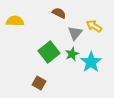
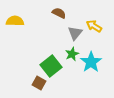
green square: moved 2 px right, 14 px down
